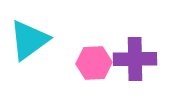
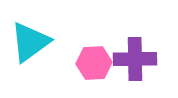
cyan triangle: moved 1 px right, 2 px down
